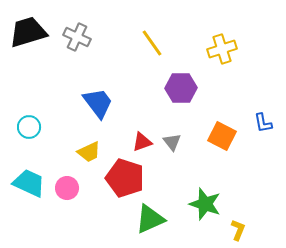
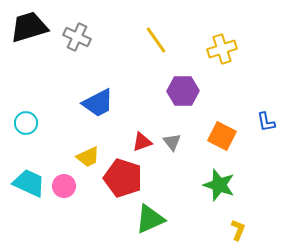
black trapezoid: moved 1 px right, 5 px up
yellow line: moved 4 px right, 3 px up
purple hexagon: moved 2 px right, 3 px down
blue trapezoid: rotated 100 degrees clockwise
blue L-shape: moved 3 px right, 1 px up
cyan circle: moved 3 px left, 4 px up
yellow trapezoid: moved 1 px left, 5 px down
red pentagon: moved 2 px left
pink circle: moved 3 px left, 2 px up
green star: moved 14 px right, 19 px up
